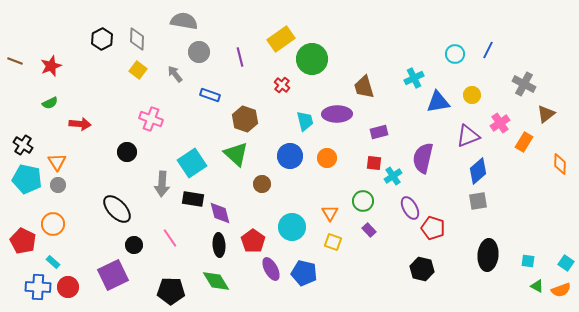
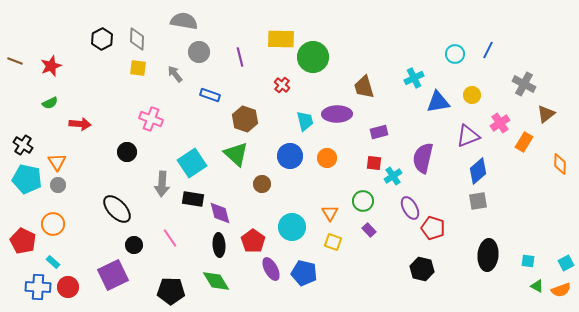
yellow rectangle at (281, 39): rotated 36 degrees clockwise
green circle at (312, 59): moved 1 px right, 2 px up
yellow square at (138, 70): moved 2 px up; rotated 30 degrees counterclockwise
cyan square at (566, 263): rotated 28 degrees clockwise
